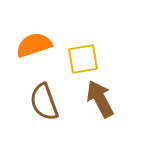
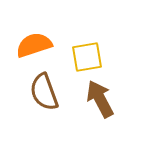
yellow square: moved 4 px right, 2 px up
brown semicircle: moved 10 px up
